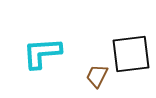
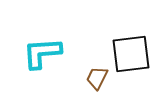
brown trapezoid: moved 2 px down
